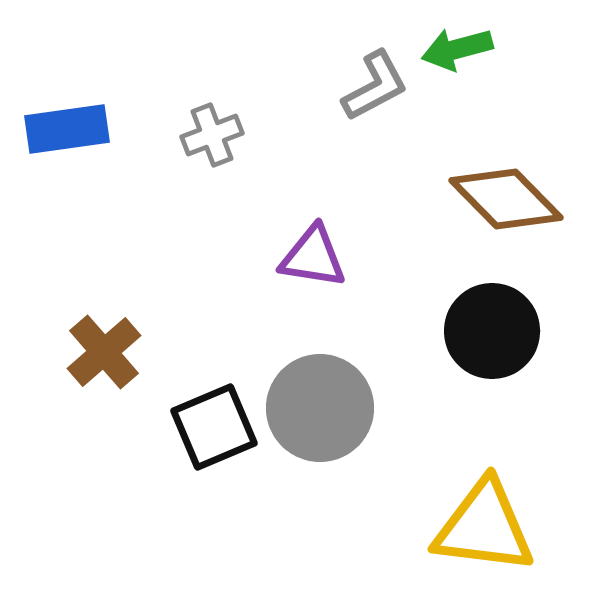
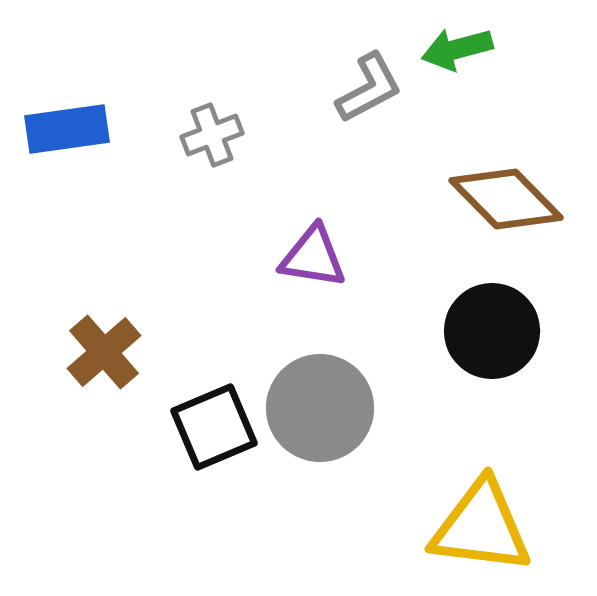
gray L-shape: moved 6 px left, 2 px down
yellow triangle: moved 3 px left
